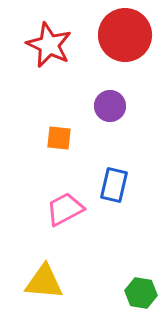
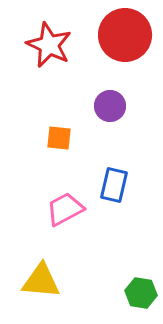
yellow triangle: moved 3 px left, 1 px up
